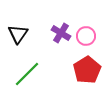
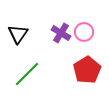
pink circle: moved 2 px left, 4 px up
